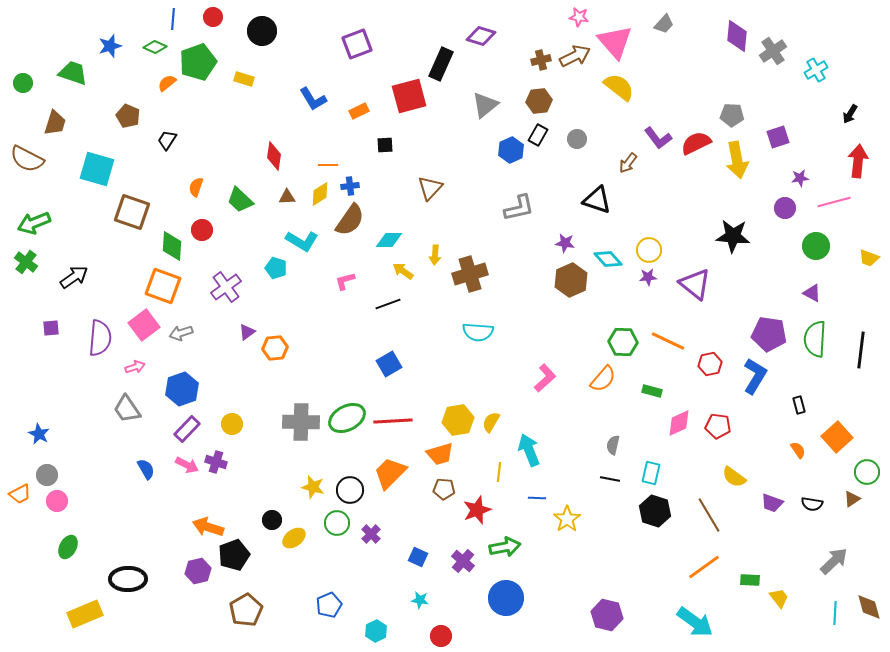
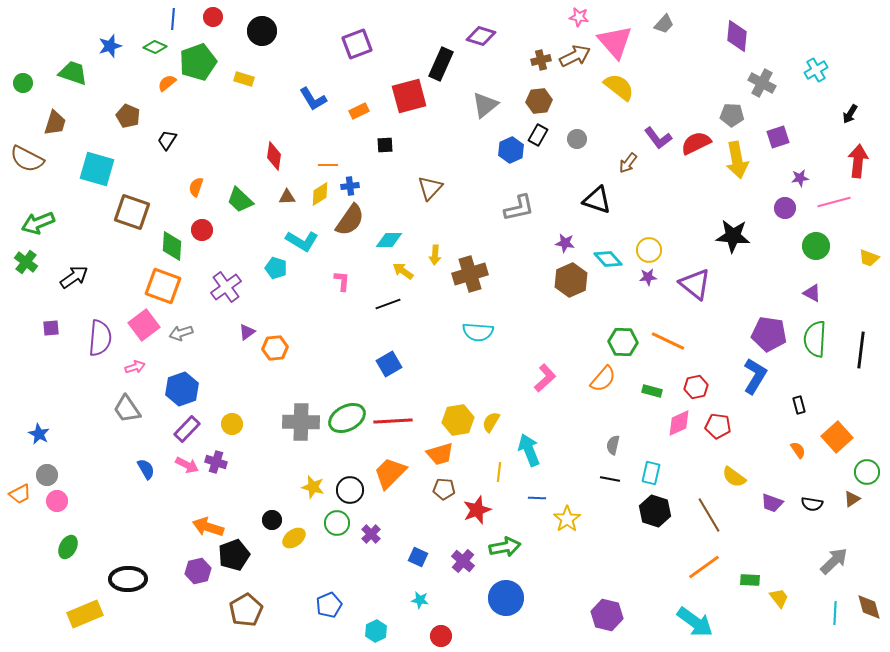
gray cross at (773, 51): moved 11 px left, 32 px down; rotated 28 degrees counterclockwise
green arrow at (34, 223): moved 4 px right
pink L-shape at (345, 281): moved 3 px left; rotated 110 degrees clockwise
red hexagon at (710, 364): moved 14 px left, 23 px down
